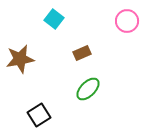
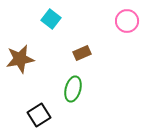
cyan square: moved 3 px left
green ellipse: moved 15 px left; rotated 30 degrees counterclockwise
